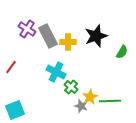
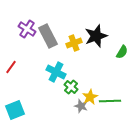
yellow cross: moved 6 px right, 1 px down; rotated 21 degrees counterclockwise
